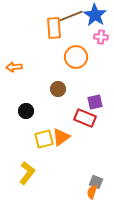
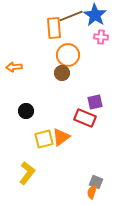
orange circle: moved 8 px left, 2 px up
brown circle: moved 4 px right, 16 px up
